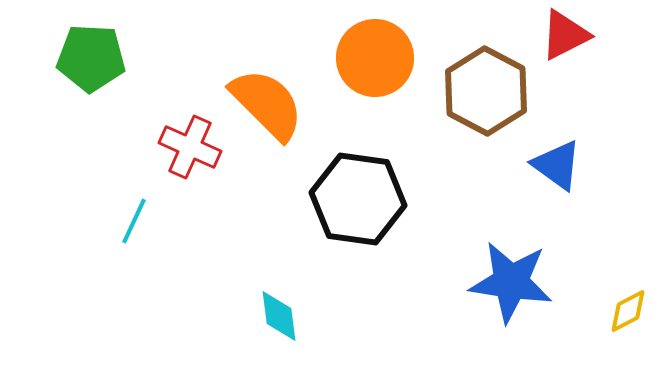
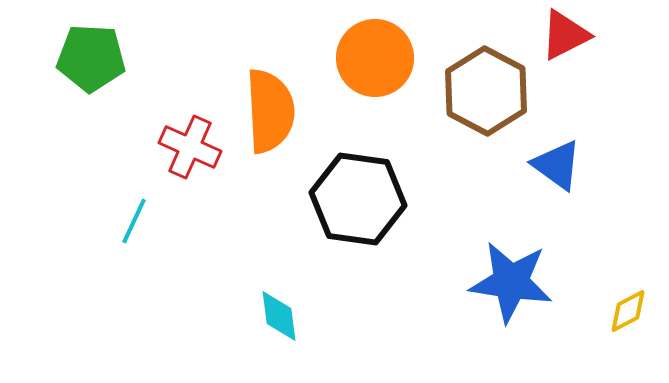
orange semicircle: moved 3 px right, 7 px down; rotated 42 degrees clockwise
